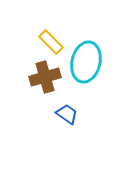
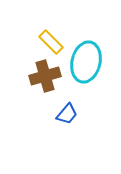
brown cross: moved 1 px up
blue trapezoid: rotated 95 degrees clockwise
